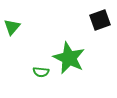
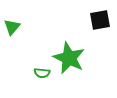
black square: rotated 10 degrees clockwise
green semicircle: moved 1 px right, 1 px down
